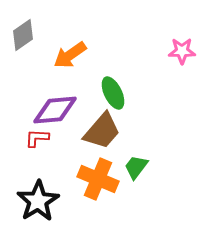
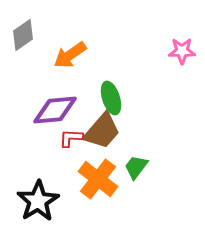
green ellipse: moved 2 px left, 5 px down; rotated 8 degrees clockwise
red L-shape: moved 34 px right
orange cross: rotated 15 degrees clockwise
